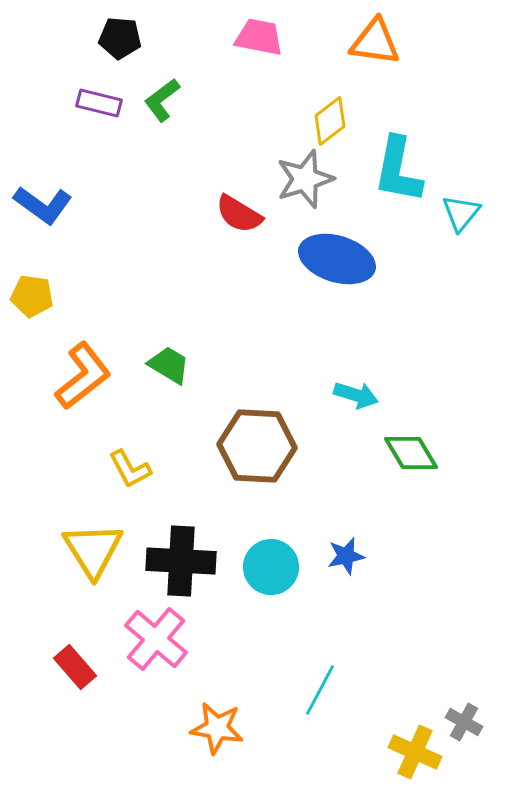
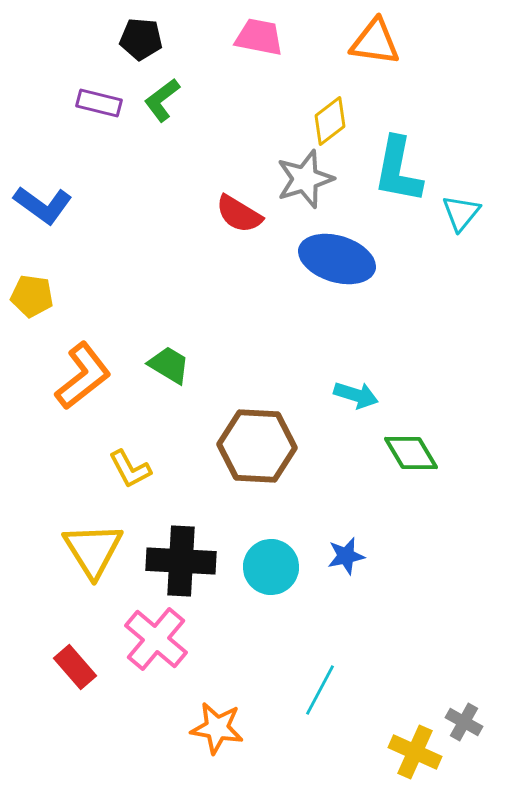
black pentagon: moved 21 px right, 1 px down
